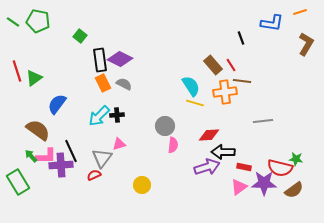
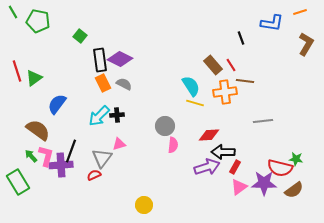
green line at (13, 22): moved 10 px up; rotated 24 degrees clockwise
brown line at (242, 81): moved 3 px right
black line at (71, 151): rotated 45 degrees clockwise
pink L-shape at (46, 156): rotated 75 degrees counterclockwise
red rectangle at (244, 167): moved 9 px left; rotated 72 degrees counterclockwise
yellow circle at (142, 185): moved 2 px right, 20 px down
